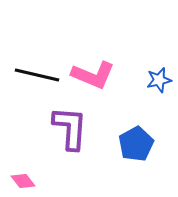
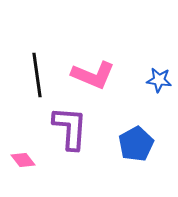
black line: rotated 69 degrees clockwise
blue star: rotated 20 degrees clockwise
pink diamond: moved 21 px up
